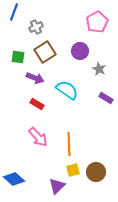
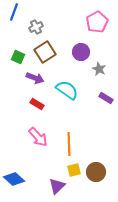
purple circle: moved 1 px right, 1 px down
green square: rotated 16 degrees clockwise
yellow square: moved 1 px right
